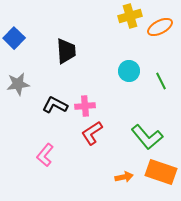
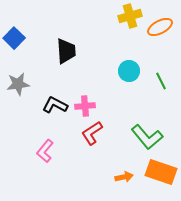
pink L-shape: moved 4 px up
